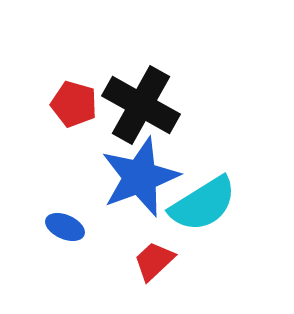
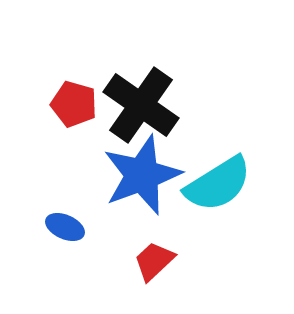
black cross: rotated 6 degrees clockwise
blue star: moved 2 px right, 2 px up
cyan semicircle: moved 15 px right, 20 px up
